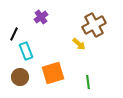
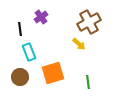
brown cross: moved 5 px left, 3 px up
black line: moved 6 px right, 5 px up; rotated 32 degrees counterclockwise
cyan rectangle: moved 3 px right, 1 px down
